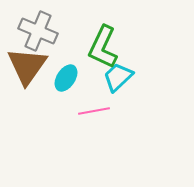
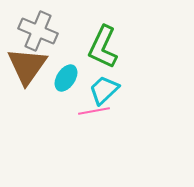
cyan trapezoid: moved 14 px left, 13 px down
